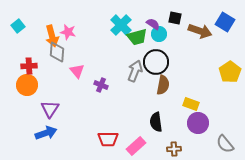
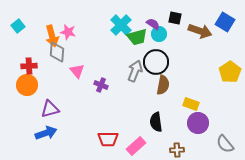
purple triangle: rotated 42 degrees clockwise
brown cross: moved 3 px right, 1 px down
